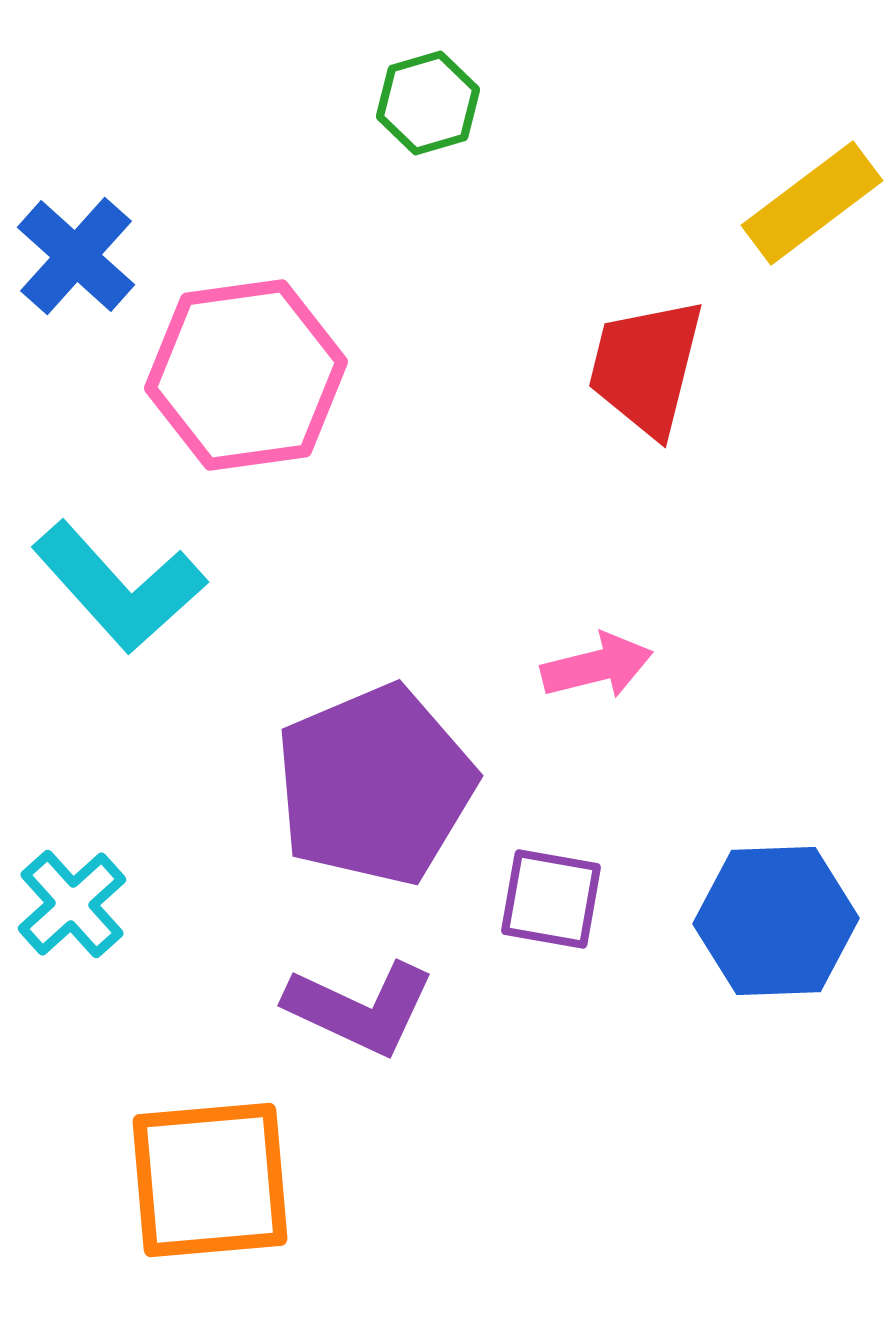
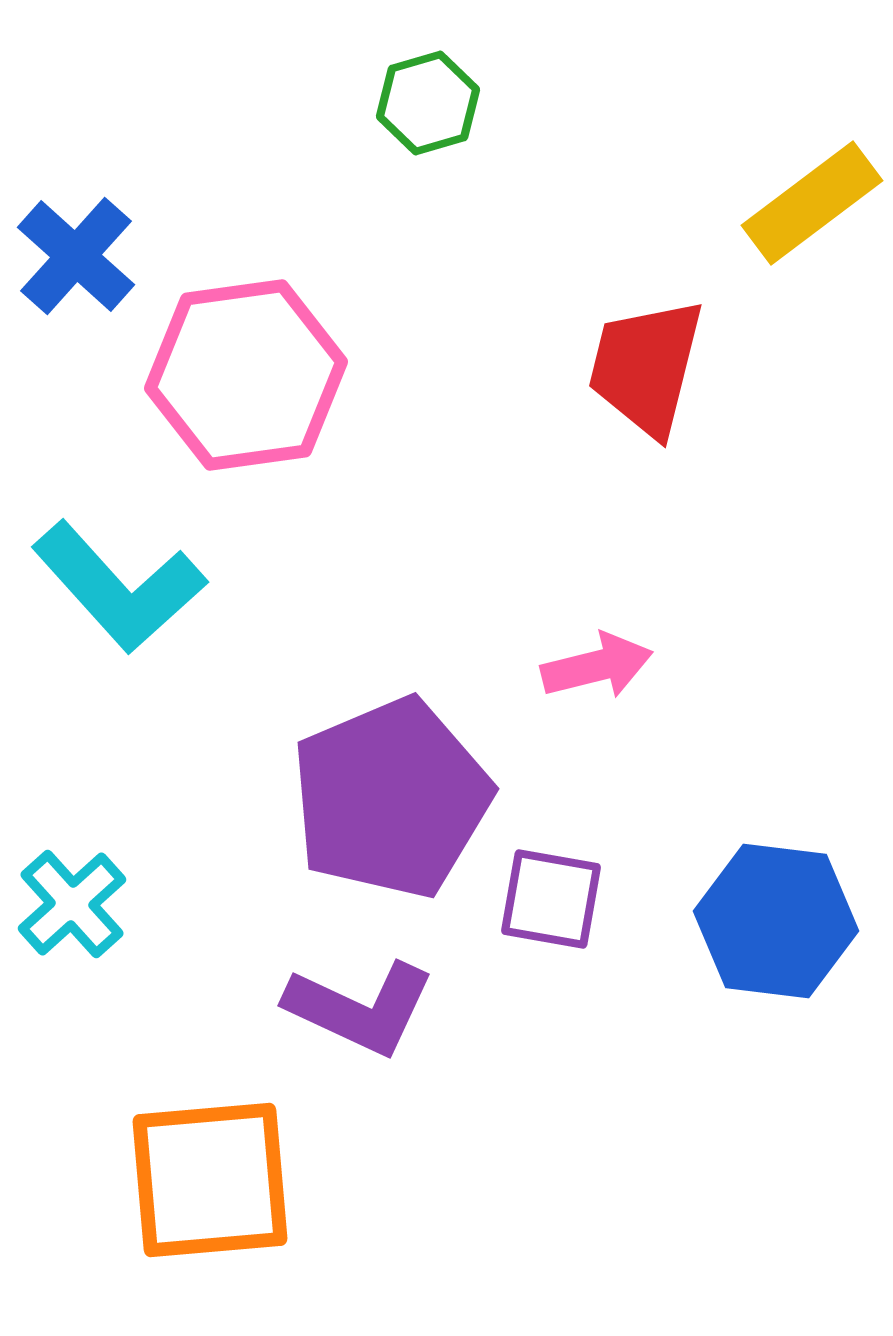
purple pentagon: moved 16 px right, 13 px down
blue hexagon: rotated 9 degrees clockwise
